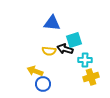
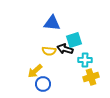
yellow arrow: rotated 63 degrees counterclockwise
